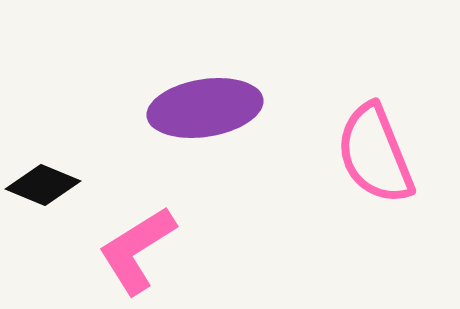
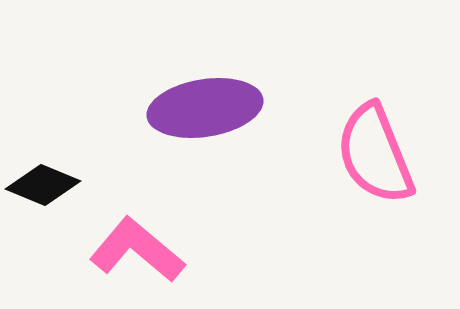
pink L-shape: rotated 72 degrees clockwise
